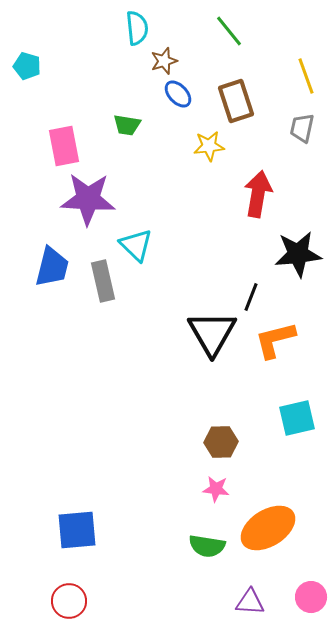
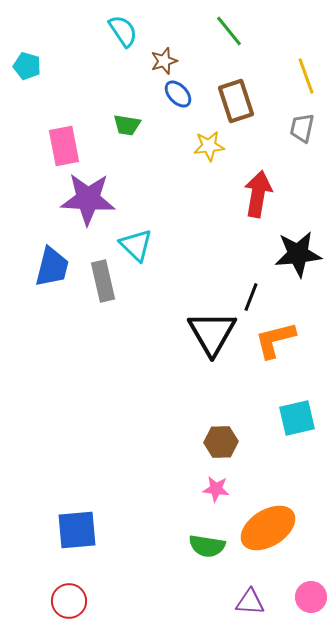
cyan semicircle: moved 14 px left, 3 px down; rotated 28 degrees counterclockwise
